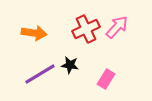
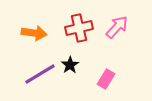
red cross: moved 7 px left, 1 px up; rotated 12 degrees clockwise
black star: rotated 30 degrees clockwise
